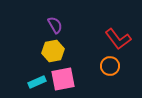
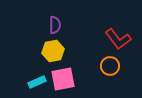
purple semicircle: rotated 30 degrees clockwise
